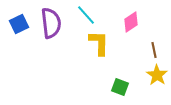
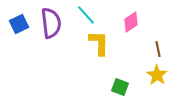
brown line: moved 4 px right, 1 px up
